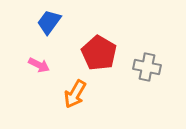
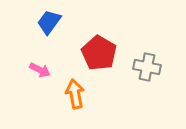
pink arrow: moved 1 px right, 5 px down
orange arrow: rotated 140 degrees clockwise
